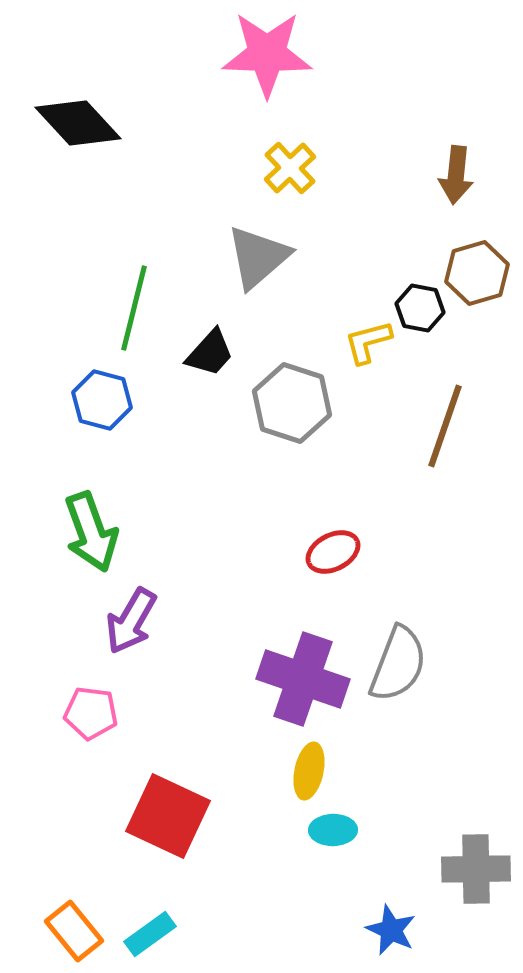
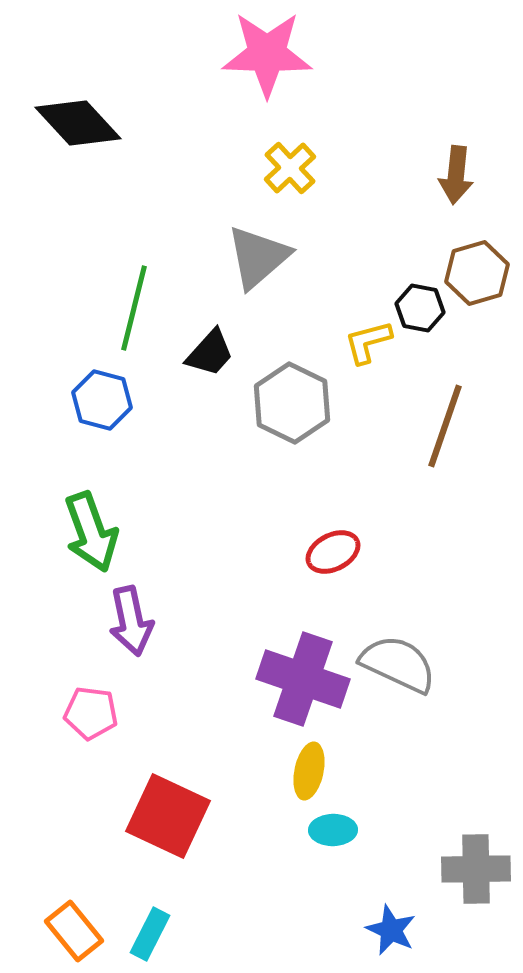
gray hexagon: rotated 8 degrees clockwise
purple arrow: rotated 42 degrees counterclockwise
gray semicircle: rotated 86 degrees counterclockwise
cyan rectangle: rotated 27 degrees counterclockwise
